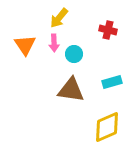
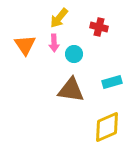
red cross: moved 9 px left, 3 px up
